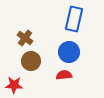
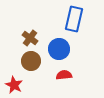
brown cross: moved 5 px right
blue circle: moved 10 px left, 3 px up
red star: rotated 24 degrees clockwise
